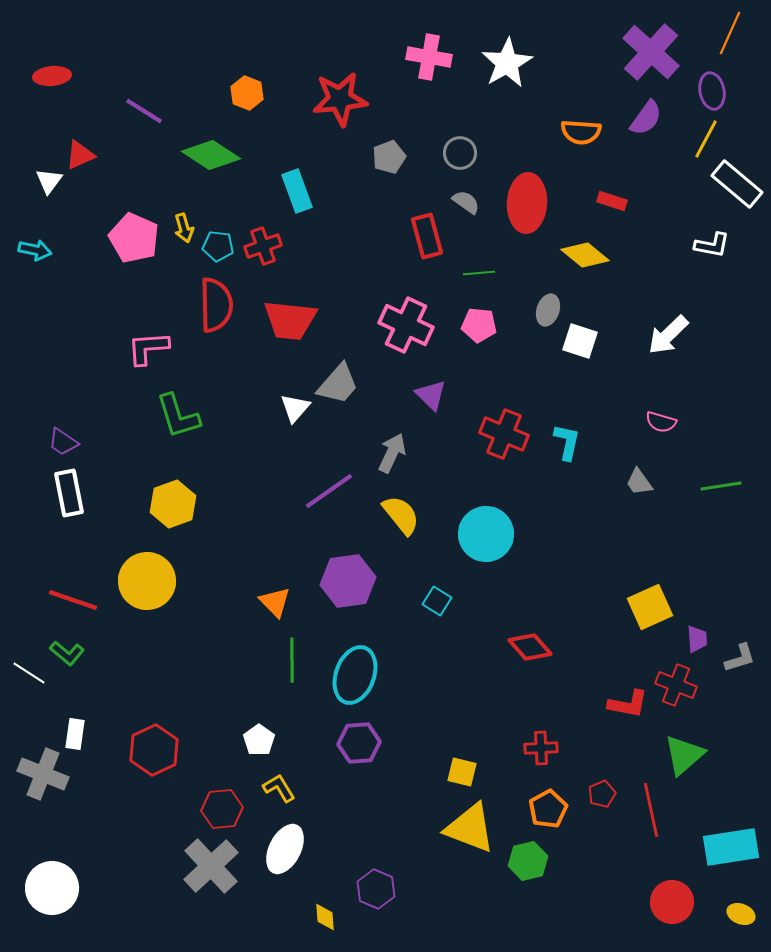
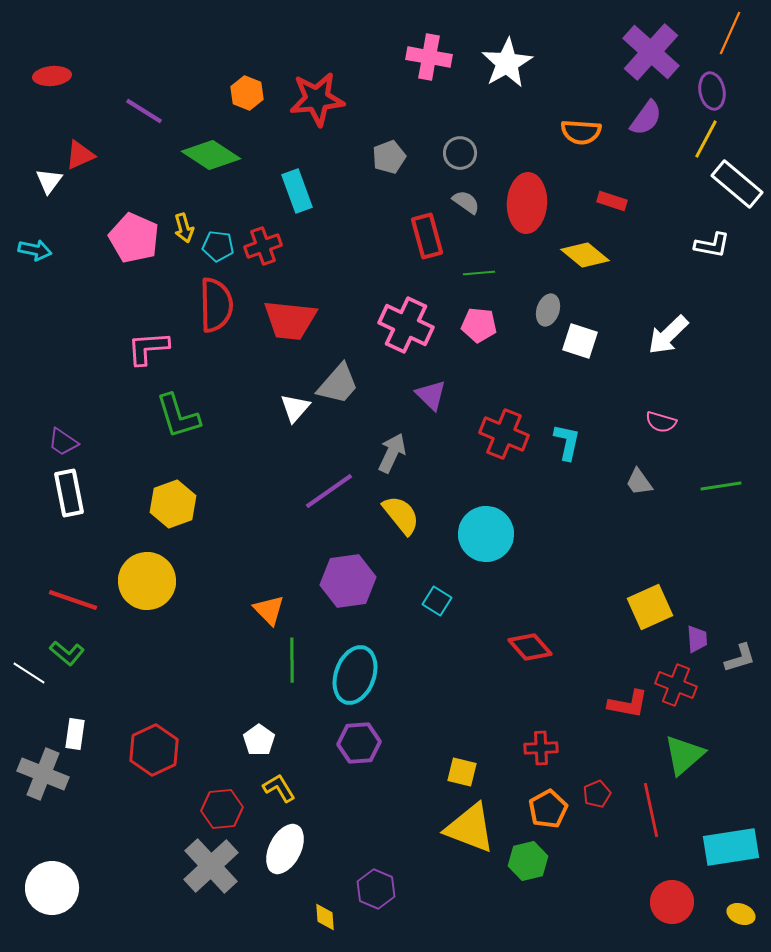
red star at (340, 99): moved 23 px left
orange triangle at (275, 602): moved 6 px left, 8 px down
red pentagon at (602, 794): moved 5 px left
